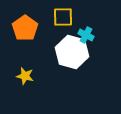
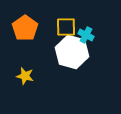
yellow square: moved 3 px right, 10 px down
